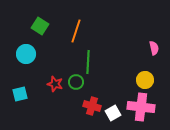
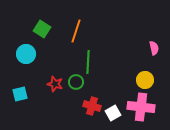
green square: moved 2 px right, 3 px down
